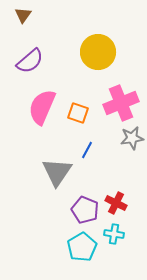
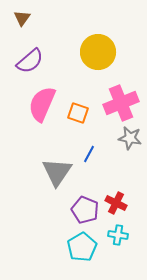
brown triangle: moved 1 px left, 3 px down
pink semicircle: moved 3 px up
gray star: moved 2 px left; rotated 20 degrees clockwise
blue line: moved 2 px right, 4 px down
cyan cross: moved 4 px right, 1 px down
